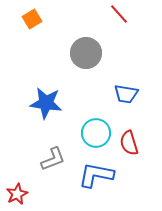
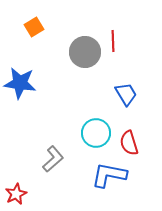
red line: moved 6 px left, 27 px down; rotated 40 degrees clockwise
orange square: moved 2 px right, 8 px down
gray circle: moved 1 px left, 1 px up
blue trapezoid: rotated 130 degrees counterclockwise
blue star: moved 26 px left, 20 px up
gray L-shape: rotated 20 degrees counterclockwise
blue L-shape: moved 13 px right
red star: moved 1 px left
